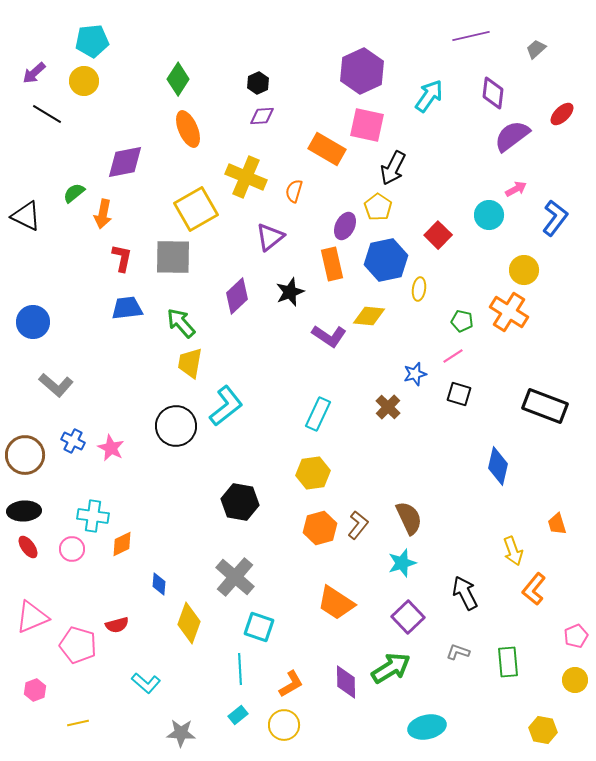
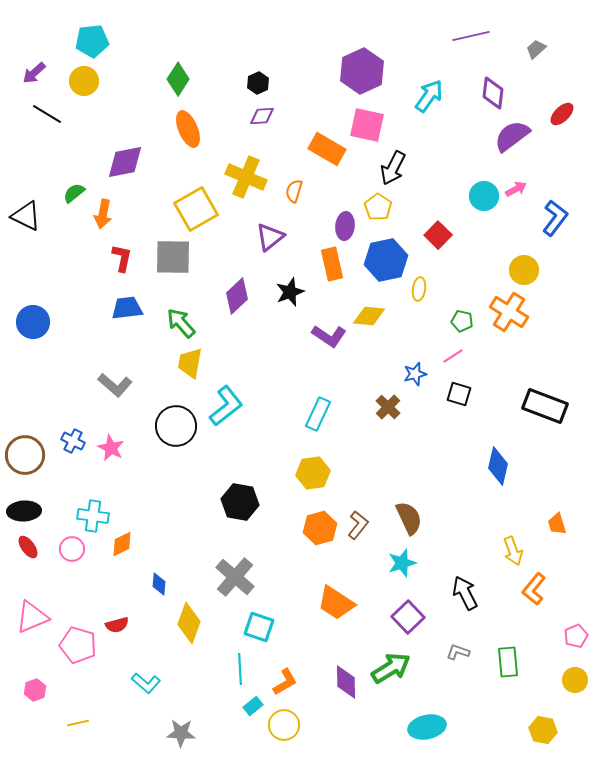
cyan circle at (489, 215): moved 5 px left, 19 px up
purple ellipse at (345, 226): rotated 20 degrees counterclockwise
gray L-shape at (56, 385): moved 59 px right
orange L-shape at (291, 684): moved 6 px left, 2 px up
cyan rectangle at (238, 715): moved 15 px right, 9 px up
